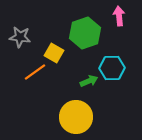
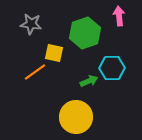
gray star: moved 11 px right, 13 px up
yellow square: rotated 18 degrees counterclockwise
